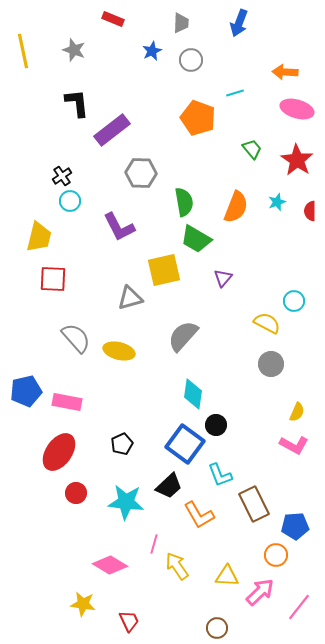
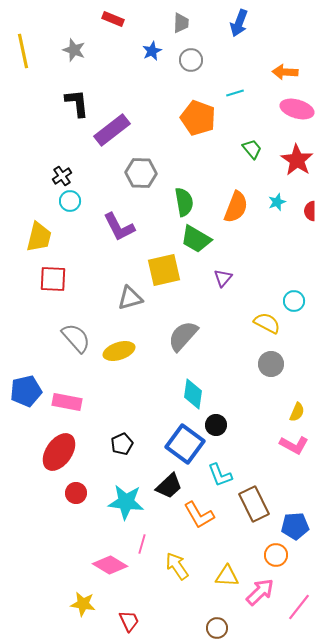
yellow ellipse at (119, 351): rotated 32 degrees counterclockwise
pink line at (154, 544): moved 12 px left
